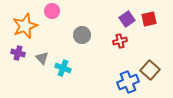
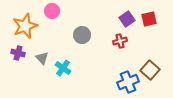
cyan cross: rotated 14 degrees clockwise
